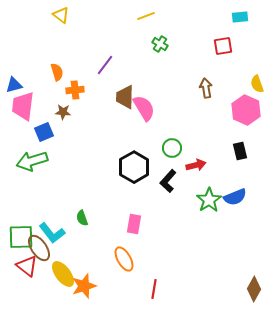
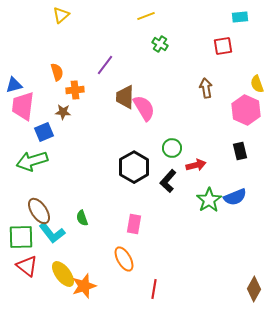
yellow triangle: rotated 42 degrees clockwise
brown ellipse: moved 37 px up
